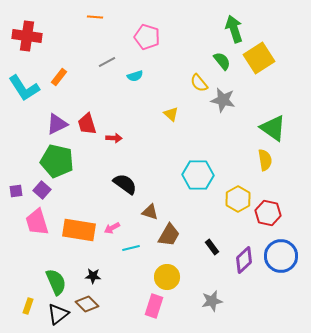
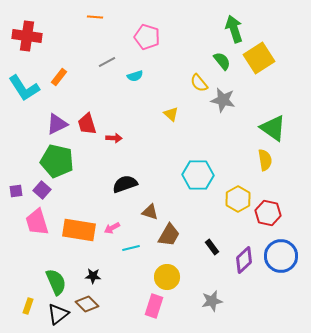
black semicircle at (125, 184): rotated 55 degrees counterclockwise
